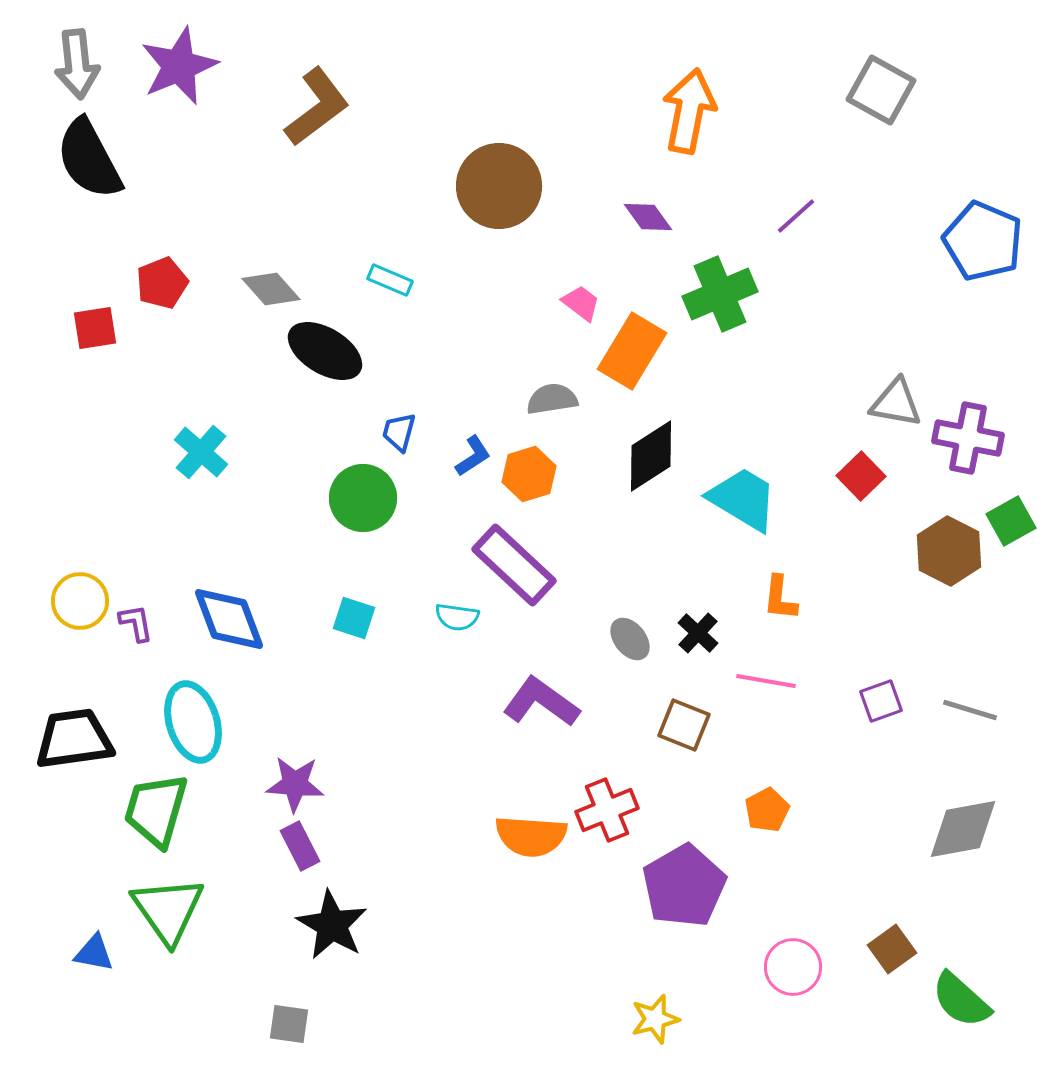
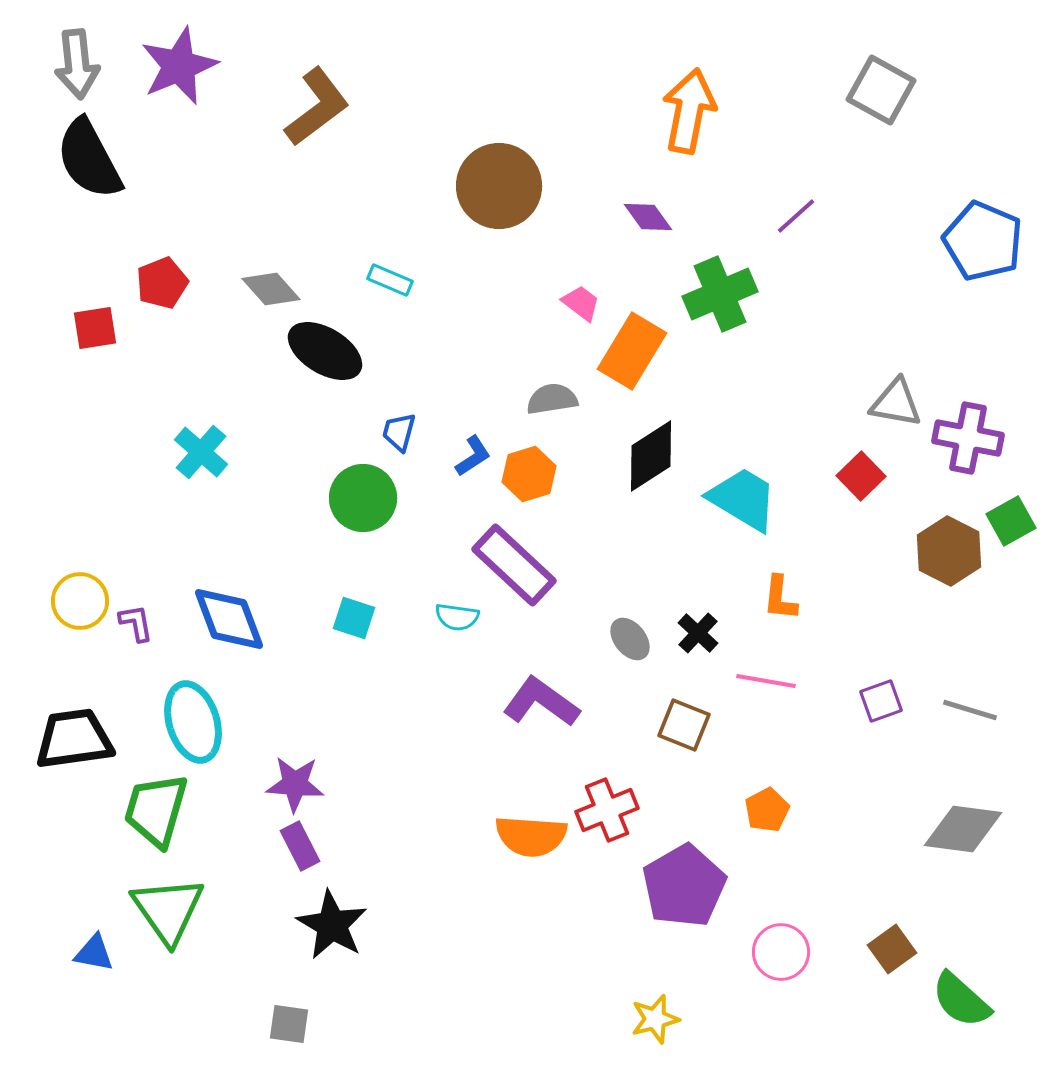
gray diamond at (963, 829): rotated 18 degrees clockwise
pink circle at (793, 967): moved 12 px left, 15 px up
